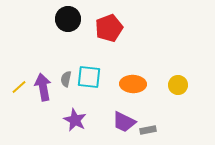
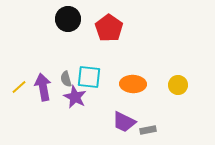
red pentagon: rotated 16 degrees counterclockwise
gray semicircle: rotated 28 degrees counterclockwise
purple star: moved 23 px up
